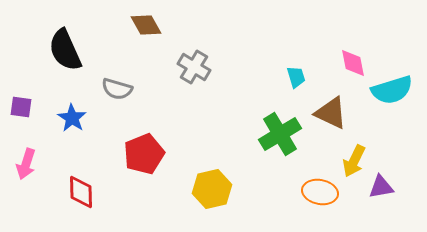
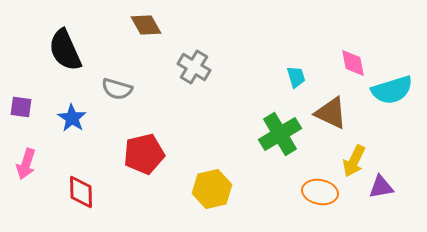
red pentagon: rotated 9 degrees clockwise
